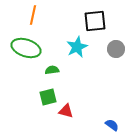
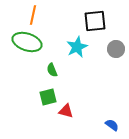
green ellipse: moved 1 px right, 6 px up
green semicircle: rotated 104 degrees counterclockwise
